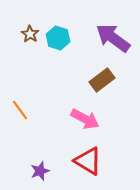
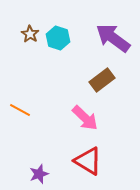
orange line: rotated 25 degrees counterclockwise
pink arrow: moved 1 px up; rotated 16 degrees clockwise
purple star: moved 1 px left, 3 px down
